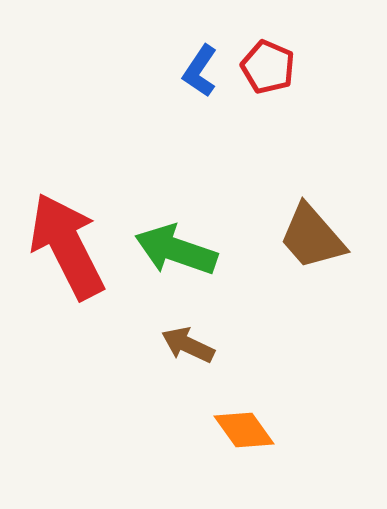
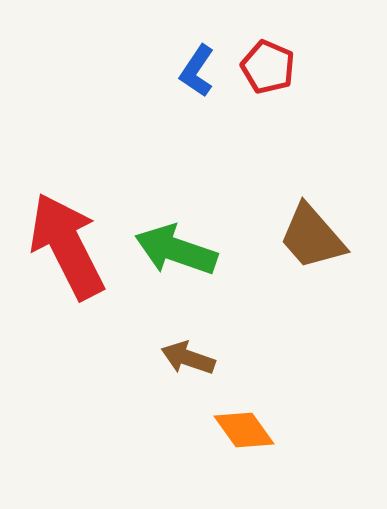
blue L-shape: moved 3 px left
brown arrow: moved 13 px down; rotated 6 degrees counterclockwise
